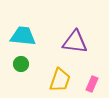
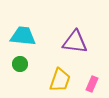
green circle: moved 1 px left
